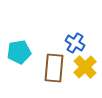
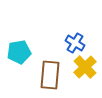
brown rectangle: moved 4 px left, 7 px down
